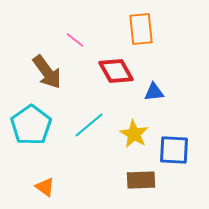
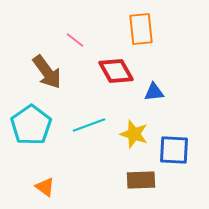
cyan line: rotated 20 degrees clockwise
yellow star: rotated 12 degrees counterclockwise
